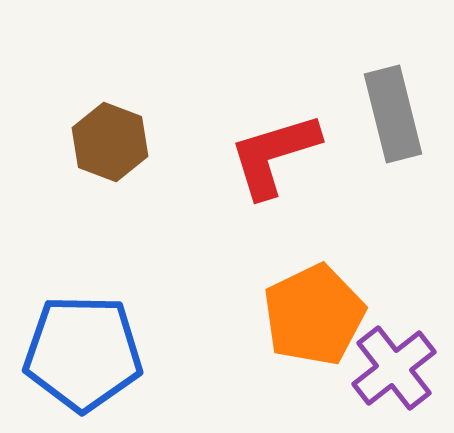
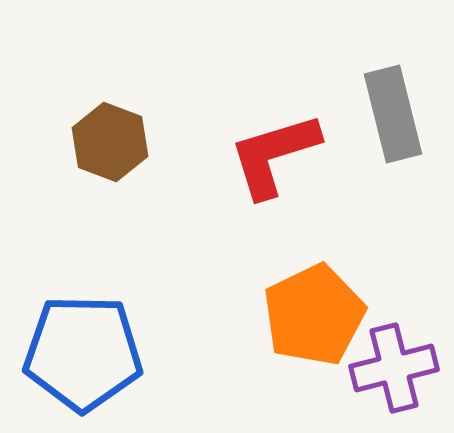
purple cross: rotated 24 degrees clockwise
